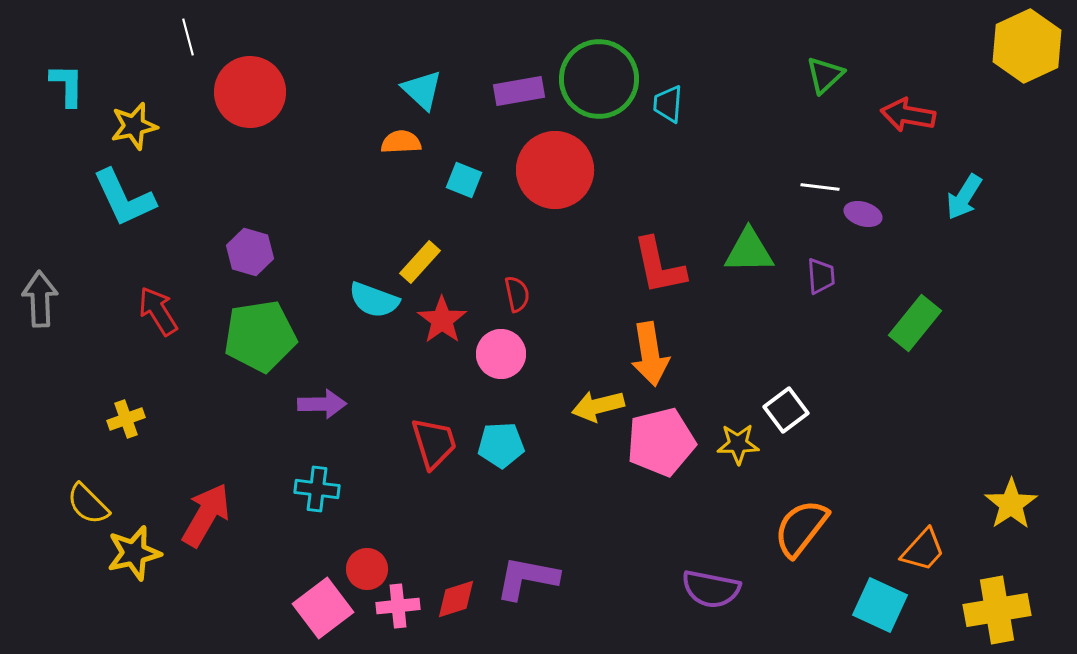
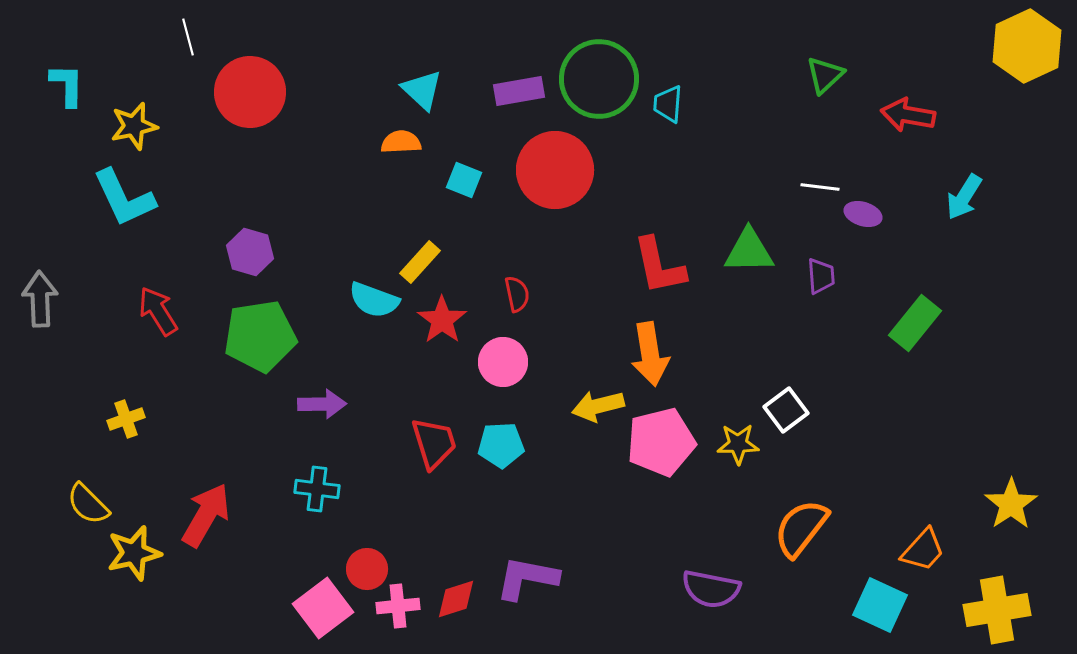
pink circle at (501, 354): moved 2 px right, 8 px down
